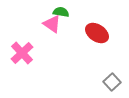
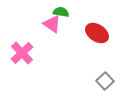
gray square: moved 7 px left, 1 px up
